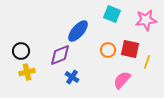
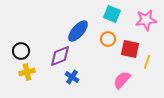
orange circle: moved 11 px up
purple diamond: moved 1 px down
